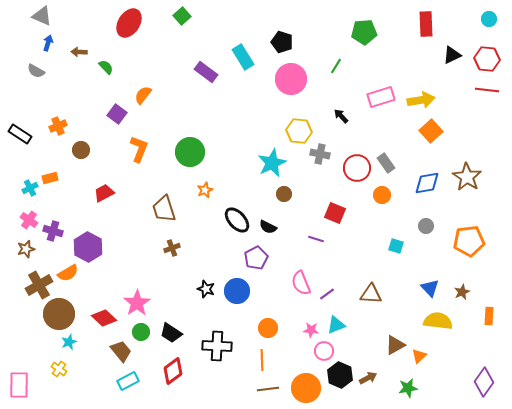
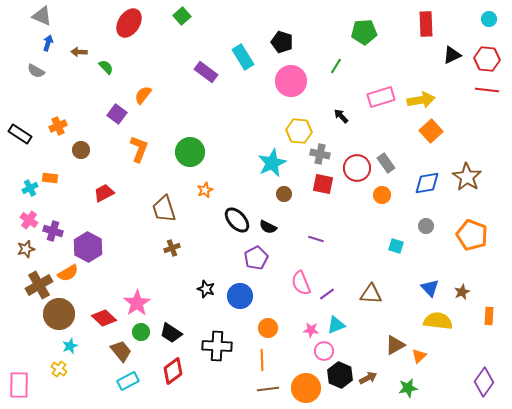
pink circle at (291, 79): moved 2 px down
orange rectangle at (50, 178): rotated 21 degrees clockwise
red square at (335, 213): moved 12 px left, 29 px up; rotated 10 degrees counterclockwise
orange pentagon at (469, 241): moved 3 px right, 6 px up; rotated 28 degrees clockwise
blue circle at (237, 291): moved 3 px right, 5 px down
cyan star at (69, 342): moved 1 px right, 4 px down
